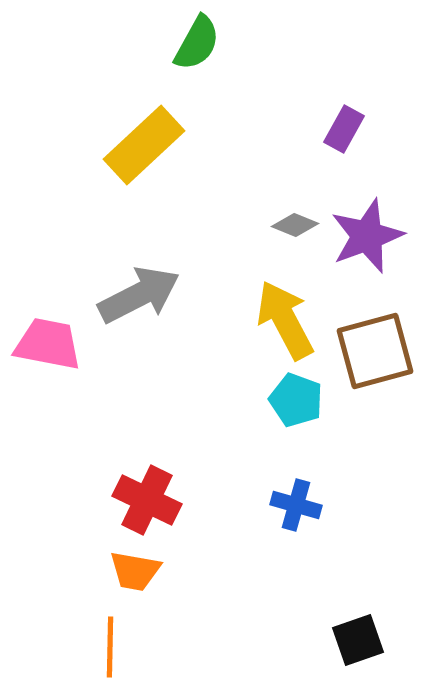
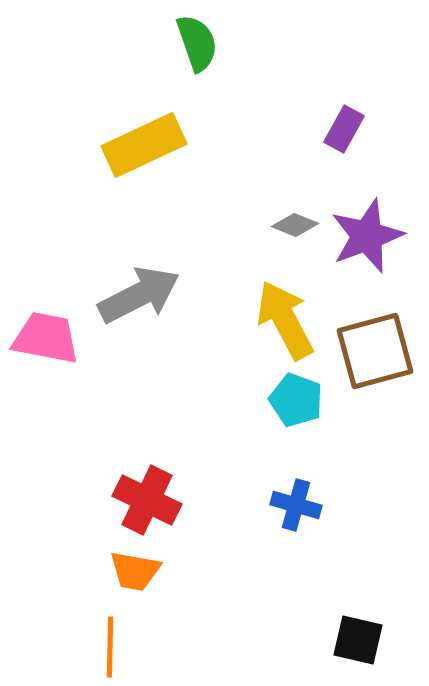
green semicircle: rotated 48 degrees counterclockwise
yellow rectangle: rotated 18 degrees clockwise
pink trapezoid: moved 2 px left, 6 px up
black square: rotated 32 degrees clockwise
